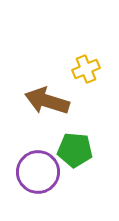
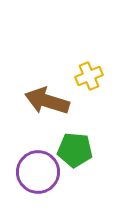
yellow cross: moved 3 px right, 7 px down
